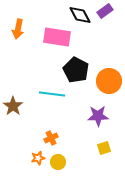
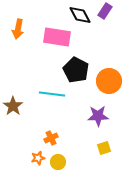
purple rectangle: rotated 21 degrees counterclockwise
